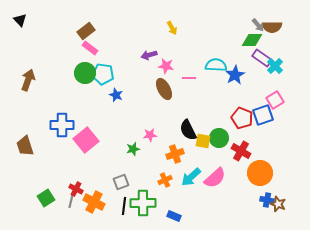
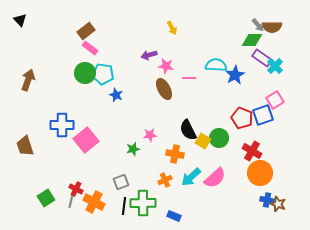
yellow square at (203, 141): rotated 21 degrees clockwise
red cross at (241, 151): moved 11 px right
orange cross at (175, 154): rotated 30 degrees clockwise
